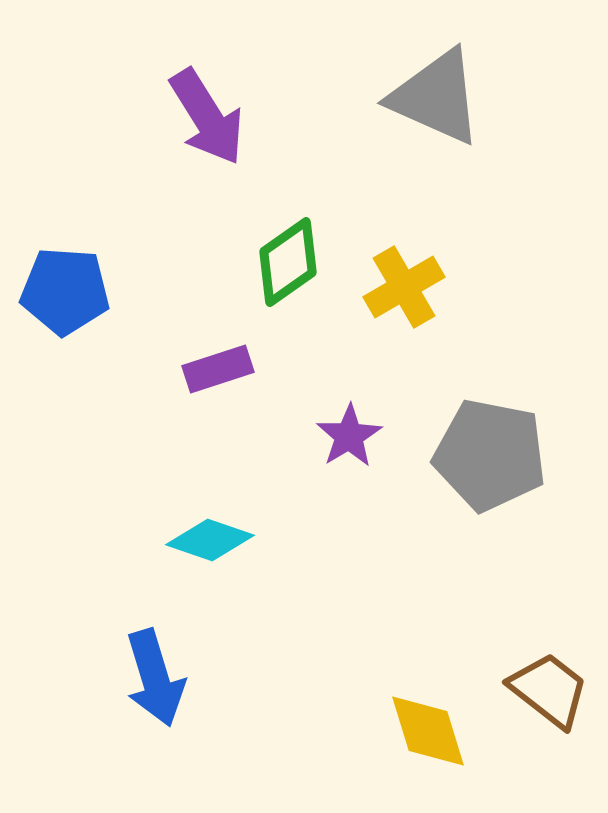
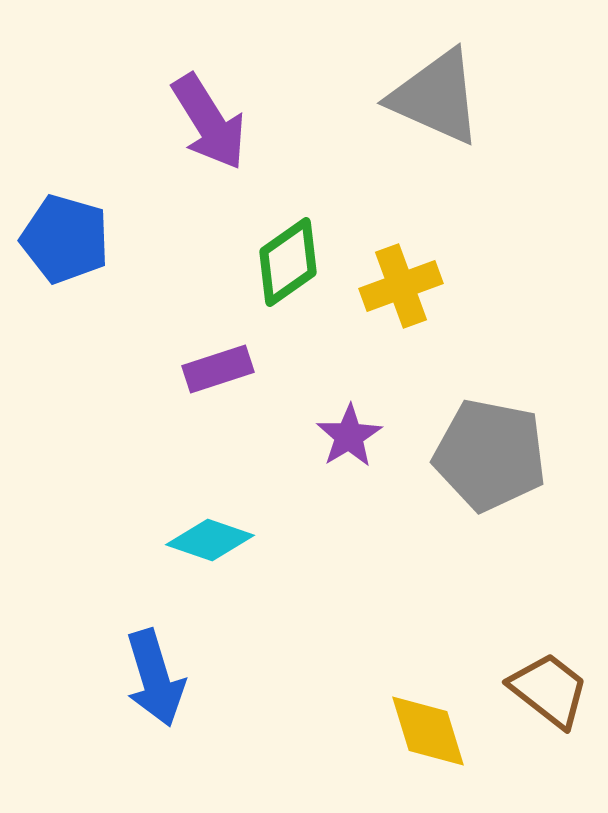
purple arrow: moved 2 px right, 5 px down
yellow cross: moved 3 px left, 1 px up; rotated 10 degrees clockwise
blue pentagon: moved 52 px up; rotated 12 degrees clockwise
